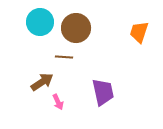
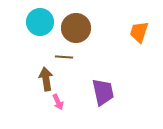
brown arrow: moved 4 px right, 3 px up; rotated 65 degrees counterclockwise
